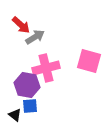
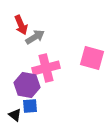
red arrow: rotated 24 degrees clockwise
pink square: moved 3 px right, 3 px up
